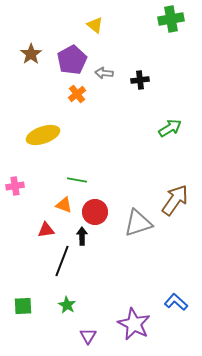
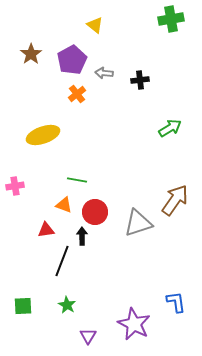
blue L-shape: rotated 40 degrees clockwise
